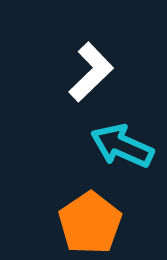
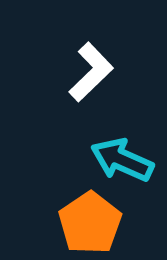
cyan arrow: moved 14 px down
